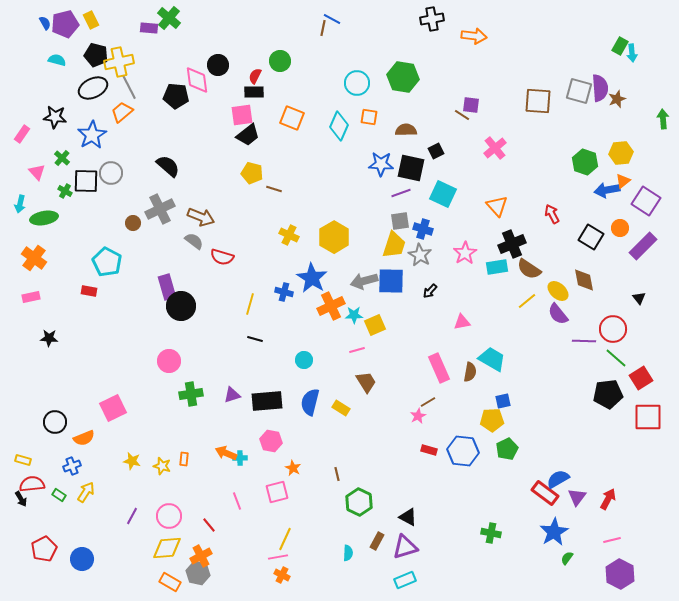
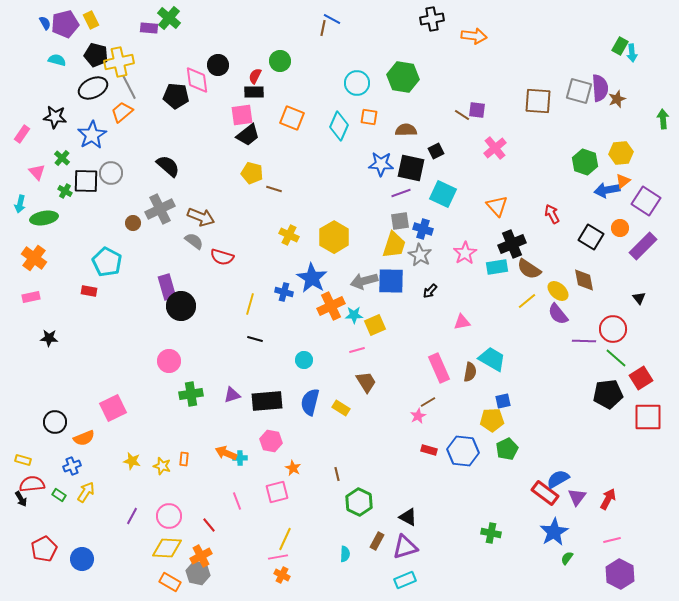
purple square at (471, 105): moved 6 px right, 5 px down
yellow diamond at (167, 548): rotated 8 degrees clockwise
cyan semicircle at (348, 553): moved 3 px left, 1 px down
